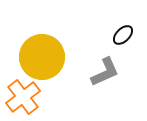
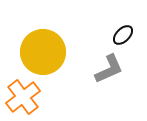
yellow circle: moved 1 px right, 5 px up
gray L-shape: moved 4 px right, 3 px up
